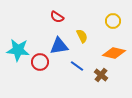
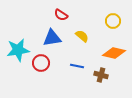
red semicircle: moved 4 px right, 2 px up
yellow semicircle: rotated 24 degrees counterclockwise
blue triangle: moved 7 px left, 8 px up
cyan star: rotated 15 degrees counterclockwise
red circle: moved 1 px right, 1 px down
blue line: rotated 24 degrees counterclockwise
brown cross: rotated 24 degrees counterclockwise
